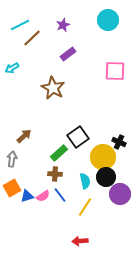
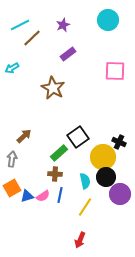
blue line: rotated 49 degrees clockwise
red arrow: moved 1 px up; rotated 63 degrees counterclockwise
